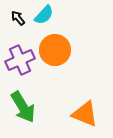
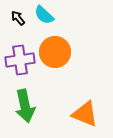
cyan semicircle: rotated 90 degrees clockwise
orange circle: moved 2 px down
purple cross: rotated 16 degrees clockwise
green arrow: moved 2 px right, 1 px up; rotated 20 degrees clockwise
